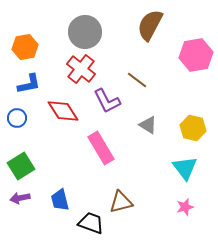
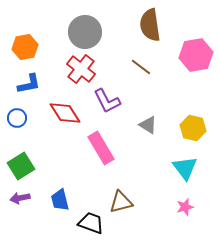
brown semicircle: rotated 36 degrees counterclockwise
brown line: moved 4 px right, 13 px up
red diamond: moved 2 px right, 2 px down
